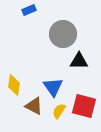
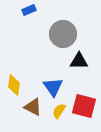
brown triangle: moved 1 px left, 1 px down
